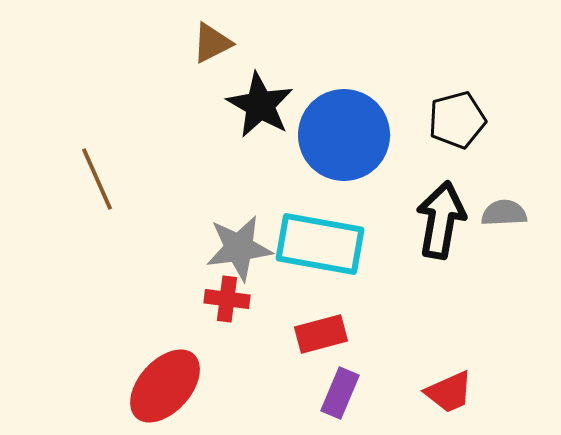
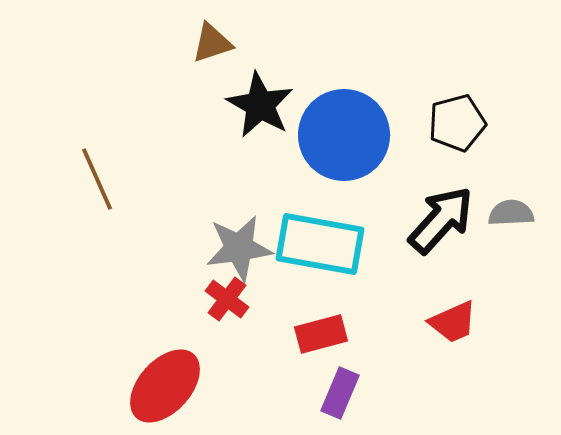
brown triangle: rotated 9 degrees clockwise
black pentagon: moved 3 px down
gray semicircle: moved 7 px right
black arrow: rotated 32 degrees clockwise
red cross: rotated 30 degrees clockwise
red trapezoid: moved 4 px right, 70 px up
